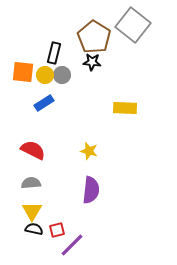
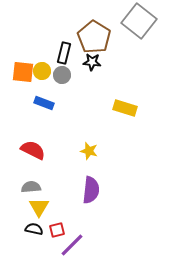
gray square: moved 6 px right, 4 px up
black rectangle: moved 10 px right
yellow circle: moved 3 px left, 4 px up
blue rectangle: rotated 54 degrees clockwise
yellow rectangle: rotated 15 degrees clockwise
gray semicircle: moved 4 px down
yellow triangle: moved 7 px right, 4 px up
